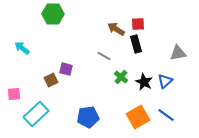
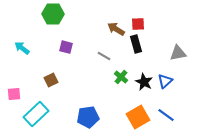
purple square: moved 22 px up
